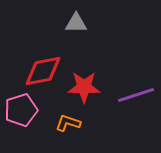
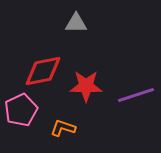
red star: moved 2 px right, 1 px up
pink pentagon: rotated 8 degrees counterclockwise
orange L-shape: moved 5 px left, 5 px down
